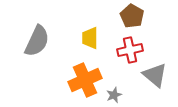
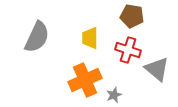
brown pentagon: rotated 20 degrees counterclockwise
gray semicircle: moved 4 px up
red cross: moved 2 px left; rotated 30 degrees clockwise
gray triangle: moved 2 px right, 6 px up
